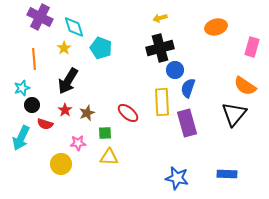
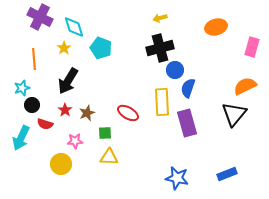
orange semicircle: rotated 120 degrees clockwise
red ellipse: rotated 10 degrees counterclockwise
pink star: moved 3 px left, 2 px up
blue rectangle: rotated 24 degrees counterclockwise
